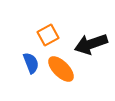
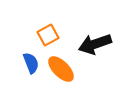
black arrow: moved 4 px right
